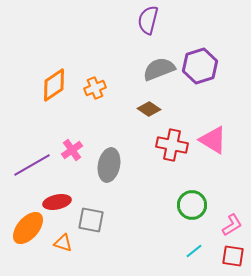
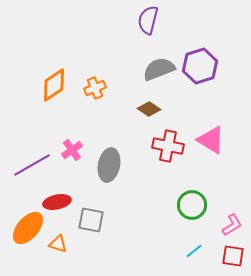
pink triangle: moved 2 px left
red cross: moved 4 px left, 1 px down
orange triangle: moved 5 px left, 1 px down
